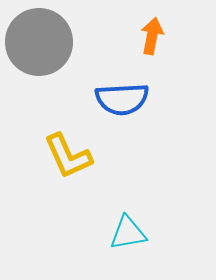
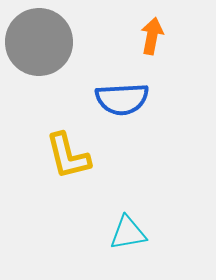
yellow L-shape: rotated 10 degrees clockwise
